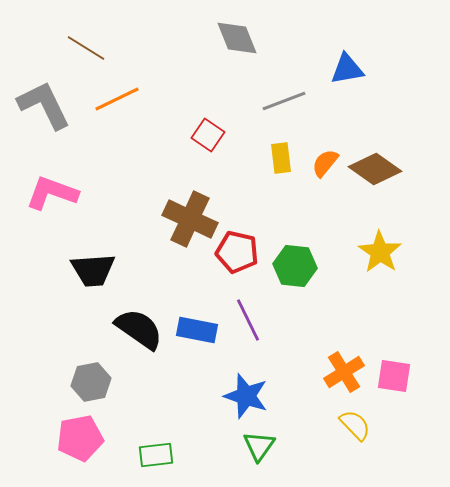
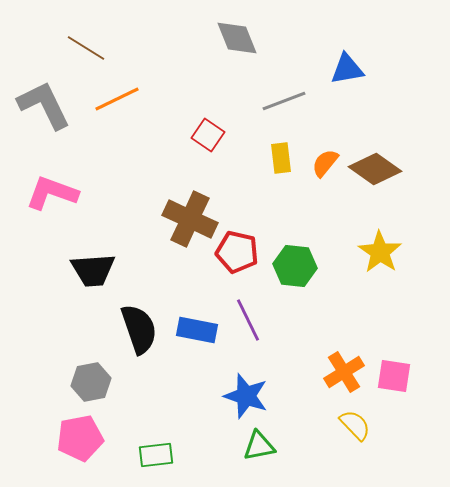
black semicircle: rotated 36 degrees clockwise
green triangle: rotated 44 degrees clockwise
